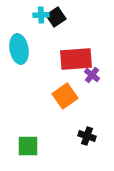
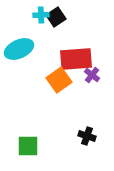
cyan ellipse: rotated 76 degrees clockwise
orange square: moved 6 px left, 16 px up
